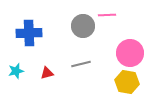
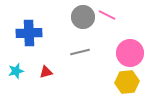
pink line: rotated 30 degrees clockwise
gray circle: moved 9 px up
gray line: moved 1 px left, 12 px up
red triangle: moved 1 px left, 1 px up
yellow hexagon: rotated 15 degrees counterclockwise
